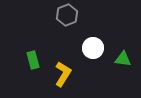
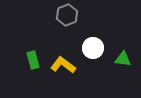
yellow L-shape: moved 9 px up; rotated 85 degrees counterclockwise
